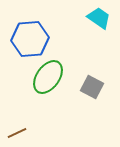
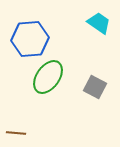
cyan trapezoid: moved 5 px down
gray square: moved 3 px right
brown line: moved 1 px left; rotated 30 degrees clockwise
